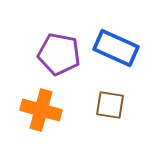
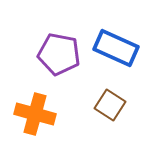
brown square: rotated 24 degrees clockwise
orange cross: moved 6 px left, 4 px down
